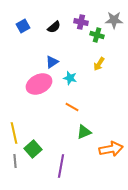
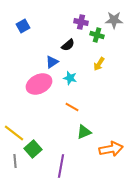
black semicircle: moved 14 px right, 18 px down
yellow line: rotated 40 degrees counterclockwise
